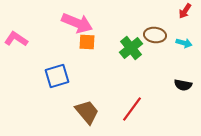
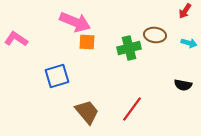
pink arrow: moved 2 px left, 1 px up
cyan arrow: moved 5 px right
green cross: moved 2 px left; rotated 25 degrees clockwise
